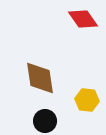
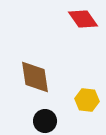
brown diamond: moved 5 px left, 1 px up
